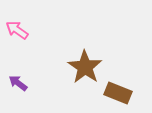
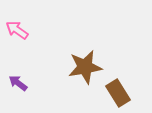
brown star: rotated 28 degrees clockwise
brown rectangle: rotated 36 degrees clockwise
